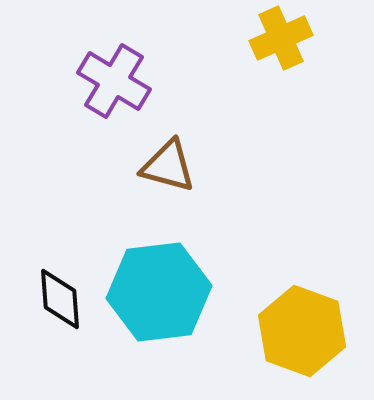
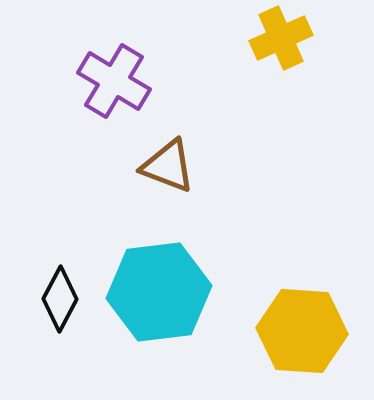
brown triangle: rotated 6 degrees clockwise
black diamond: rotated 32 degrees clockwise
yellow hexagon: rotated 16 degrees counterclockwise
